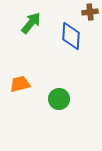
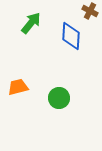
brown cross: moved 1 px up; rotated 35 degrees clockwise
orange trapezoid: moved 2 px left, 3 px down
green circle: moved 1 px up
